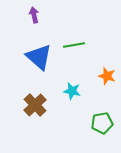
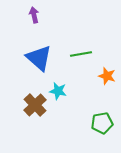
green line: moved 7 px right, 9 px down
blue triangle: moved 1 px down
cyan star: moved 14 px left
